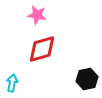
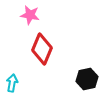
pink star: moved 7 px left
red diamond: rotated 52 degrees counterclockwise
